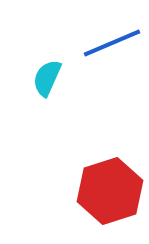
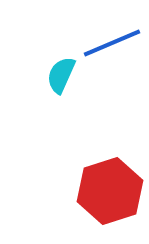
cyan semicircle: moved 14 px right, 3 px up
